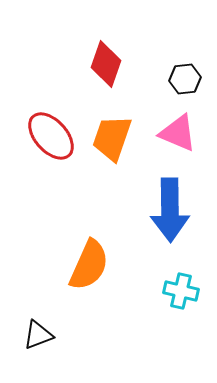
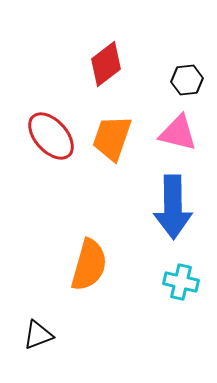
red diamond: rotated 33 degrees clockwise
black hexagon: moved 2 px right, 1 px down
pink triangle: rotated 9 degrees counterclockwise
blue arrow: moved 3 px right, 3 px up
orange semicircle: rotated 8 degrees counterclockwise
cyan cross: moved 9 px up
